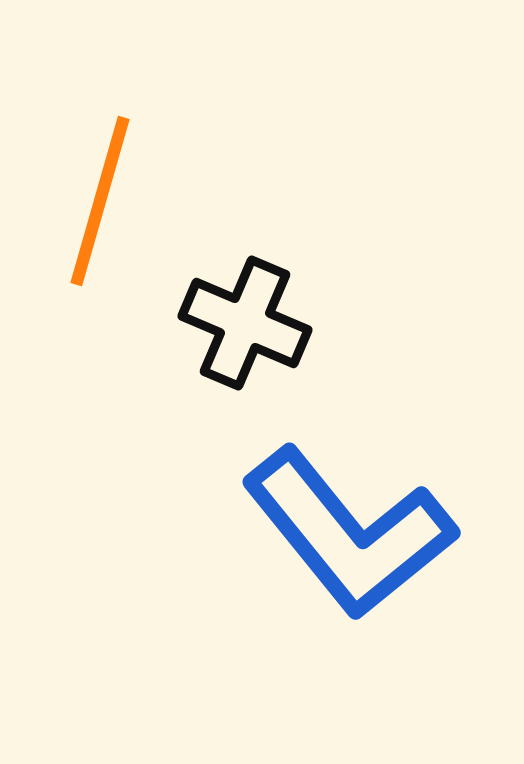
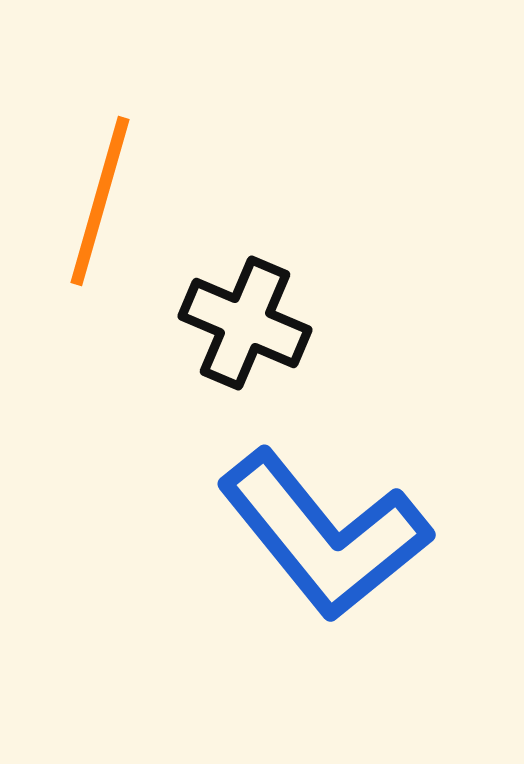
blue L-shape: moved 25 px left, 2 px down
